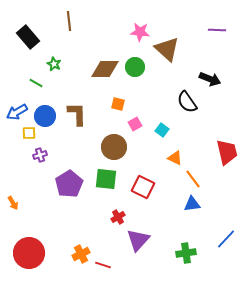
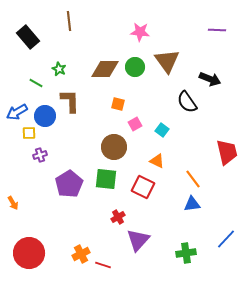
brown triangle: moved 12 px down; rotated 12 degrees clockwise
green star: moved 5 px right, 5 px down
brown L-shape: moved 7 px left, 13 px up
orange triangle: moved 18 px left, 3 px down
